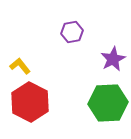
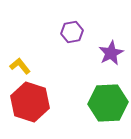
purple star: moved 2 px left, 6 px up
red hexagon: rotated 9 degrees counterclockwise
